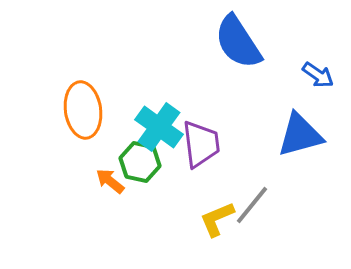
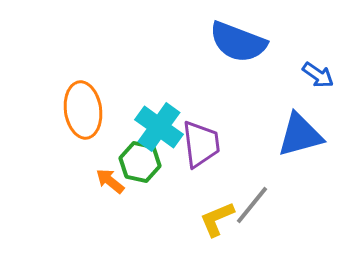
blue semicircle: rotated 36 degrees counterclockwise
